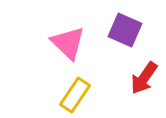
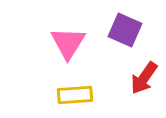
pink triangle: rotated 18 degrees clockwise
yellow rectangle: rotated 52 degrees clockwise
